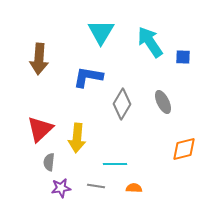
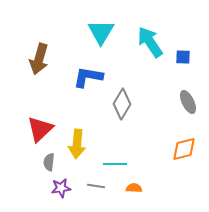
brown arrow: rotated 12 degrees clockwise
gray ellipse: moved 25 px right
yellow arrow: moved 6 px down
